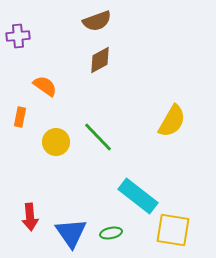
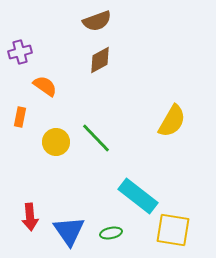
purple cross: moved 2 px right, 16 px down; rotated 10 degrees counterclockwise
green line: moved 2 px left, 1 px down
blue triangle: moved 2 px left, 2 px up
